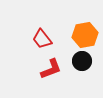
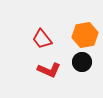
black circle: moved 1 px down
red L-shape: moved 2 px left, 1 px down; rotated 45 degrees clockwise
